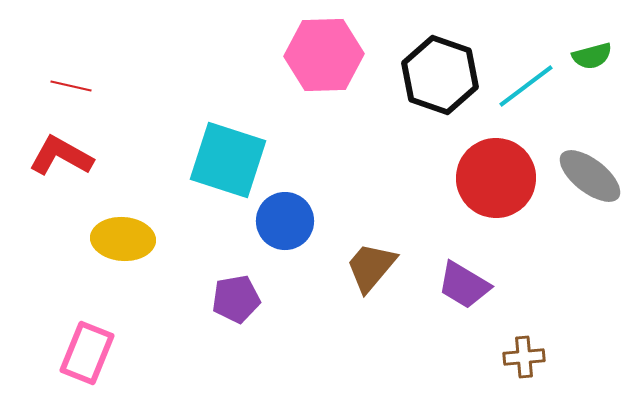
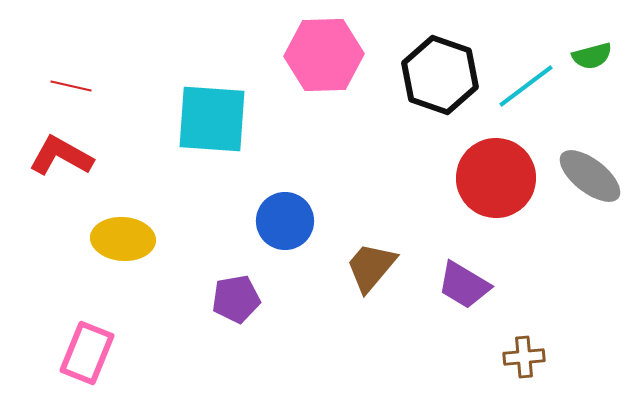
cyan square: moved 16 px left, 41 px up; rotated 14 degrees counterclockwise
